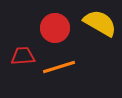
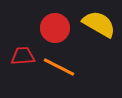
yellow semicircle: moved 1 px left, 1 px down
orange line: rotated 44 degrees clockwise
